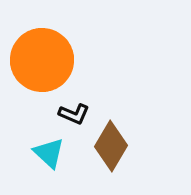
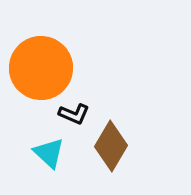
orange circle: moved 1 px left, 8 px down
